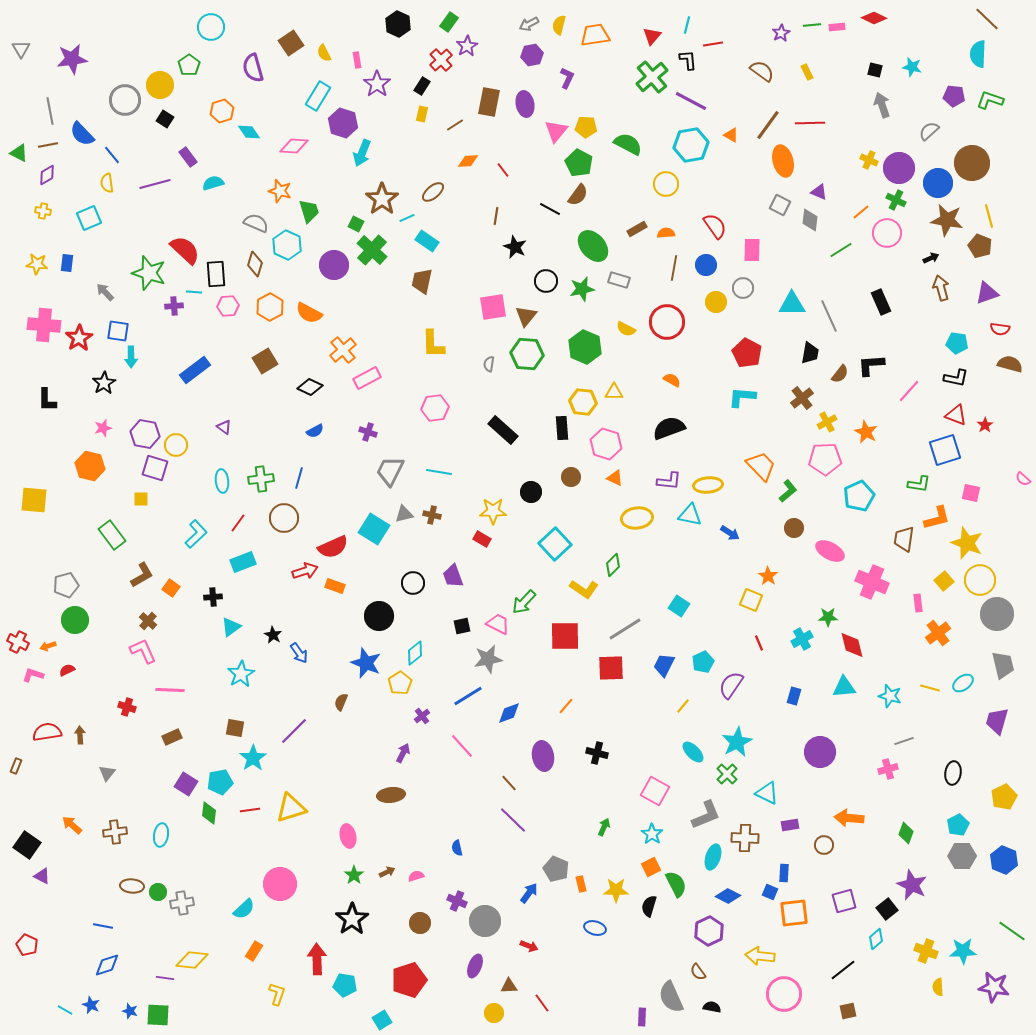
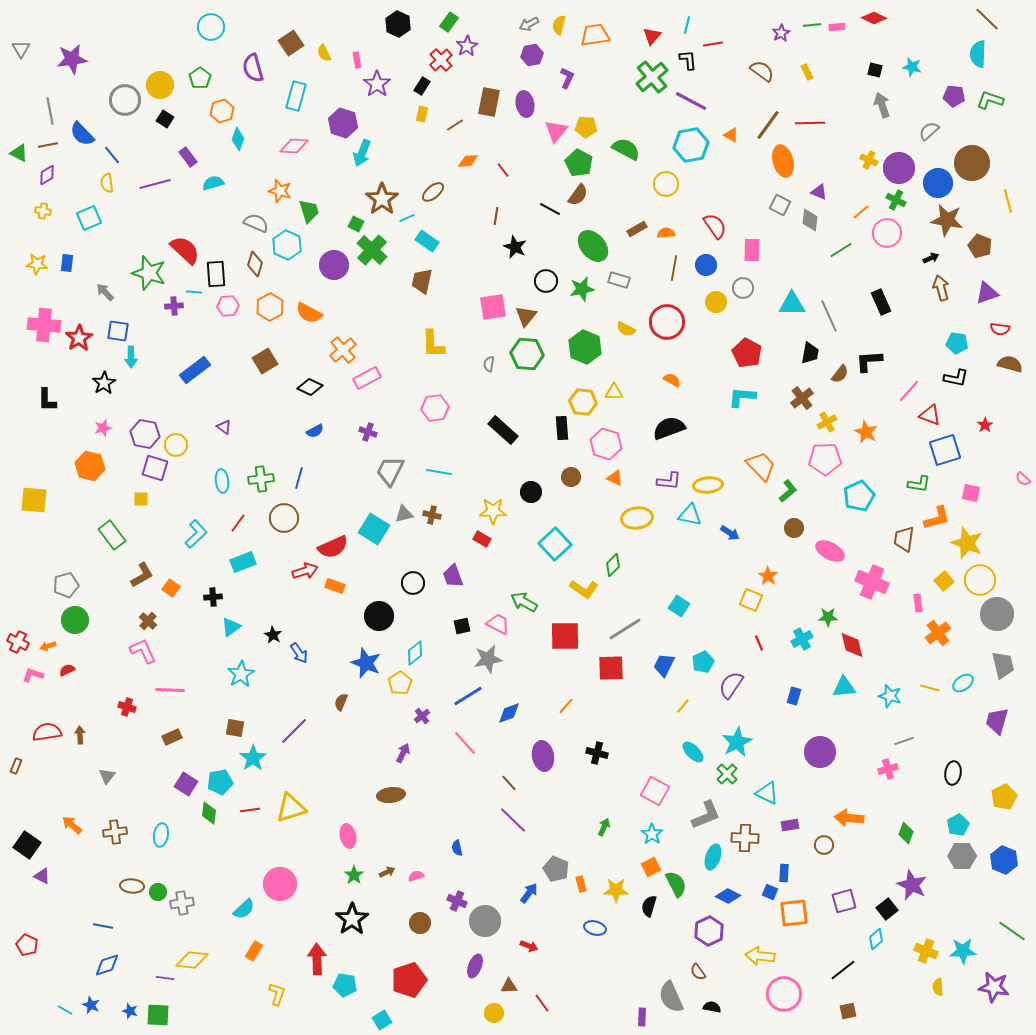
green pentagon at (189, 65): moved 11 px right, 13 px down
cyan rectangle at (318, 96): moved 22 px left; rotated 16 degrees counterclockwise
cyan diamond at (249, 132): moved 11 px left, 7 px down; rotated 55 degrees clockwise
green semicircle at (628, 144): moved 2 px left, 5 px down
yellow line at (989, 216): moved 19 px right, 15 px up
black L-shape at (871, 365): moved 2 px left, 4 px up
red triangle at (956, 415): moved 26 px left
green arrow at (524, 602): rotated 76 degrees clockwise
pink line at (462, 746): moved 3 px right, 3 px up
gray triangle at (107, 773): moved 3 px down
